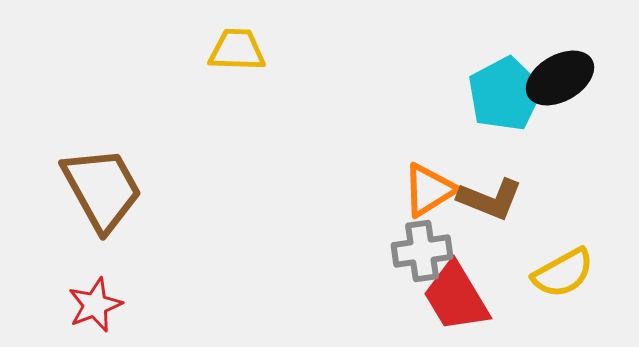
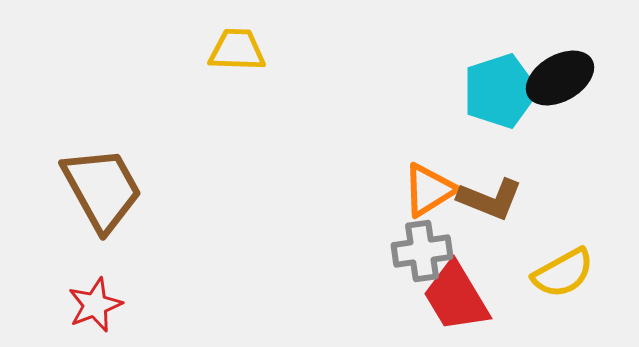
cyan pentagon: moved 5 px left, 3 px up; rotated 10 degrees clockwise
